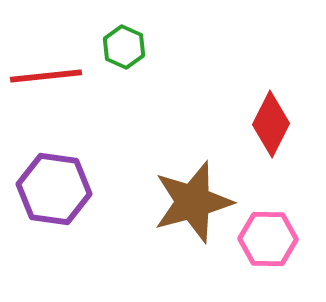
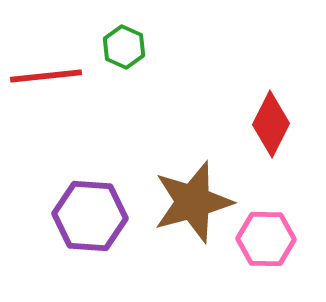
purple hexagon: moved 36 px right, 27 px down; rotated 4 degrees counterclockwise
pink hexagon: moved 2 px left
